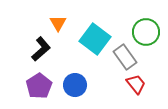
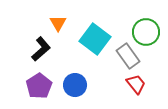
gray rectangle: moved 3 px right, 1 px up
